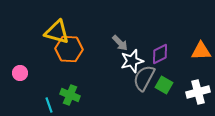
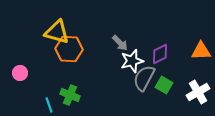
white cross: rotated 15 degrees counterclockwise
